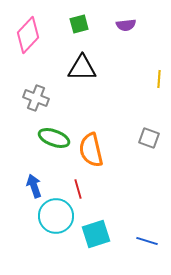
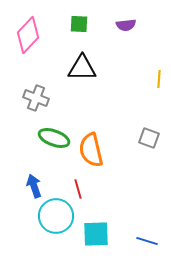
green square: rotated 18 degrees clockwise
cyan square: rotated 16 degrees clockwise
